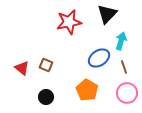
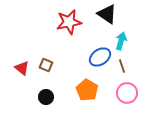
black triangle: rotated 40 degrees counterclockwise
blue ellipse: moved 1 px right, 1 px up
brown line: moved 2 px left, 1 px up
